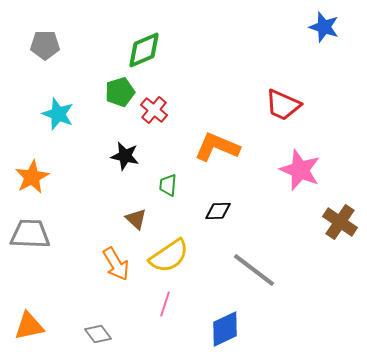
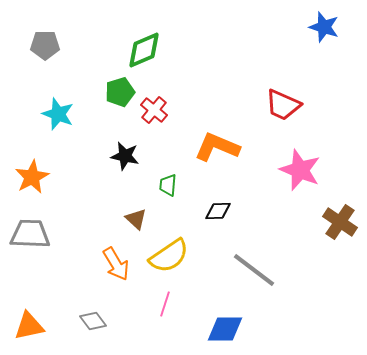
blue diamond: rotated 24 degrees clockwise
gray diamond: moved 5 px left, 13 px up
